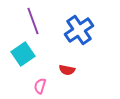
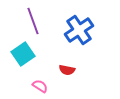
pink semicircle: rotated 105 degrees clockwise
